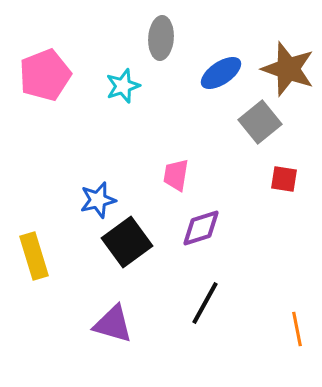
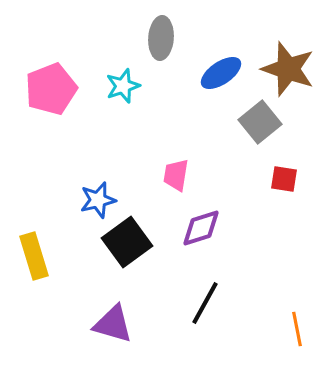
pink pentagon: moved 6 px right, 14 px down
